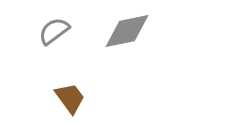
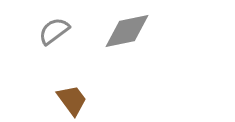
brown trapezoid: moved 2 px right, 2 px down
